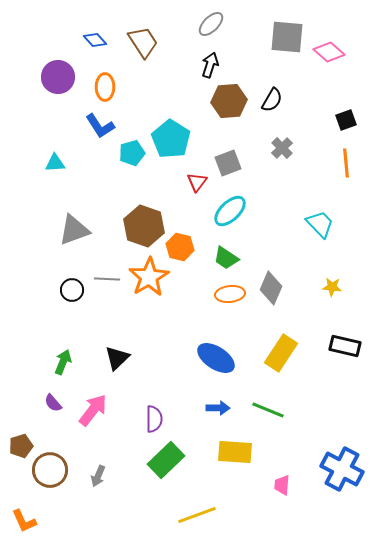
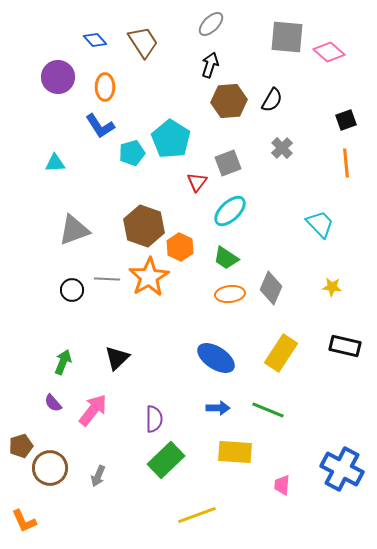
orange hexagon at (180, 247): rotated 12 degrees clockwise
brown circle at (50, 470): moved 2 px up
